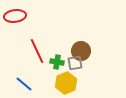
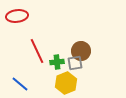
red ellipse: moved 2 px right
green cross: rotated 16 degrees counterclockwise
blue line: moved 4 px left
